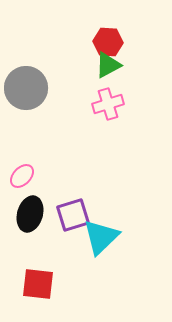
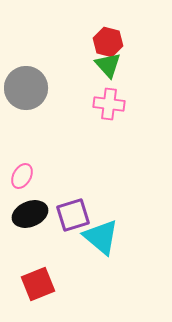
red hexagon: rotated 12 degrees clockwise
green triangle: rotated 44 degrees counterclockwise
pink cross: moved 1 px right; rotated 24 degrees clockwise
pink ellipse: rotated 15 degrees counterclockwise
black ellipse: rotated 52 degrees clockwise
cyan triangle: rotated 36 degrees counterclockwise
red square: rotated 28 degrees counterclockwise
